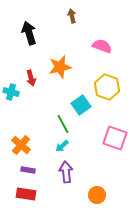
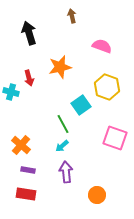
red arrow: moved 2 px left
